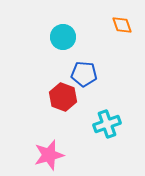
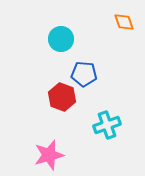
orange diamond: moved 2 px right, 3 px up
cyan circle: moved 2 px left, 2 px down
red hexagon: moved 1 px left
cyan cross: moved 1 px down
